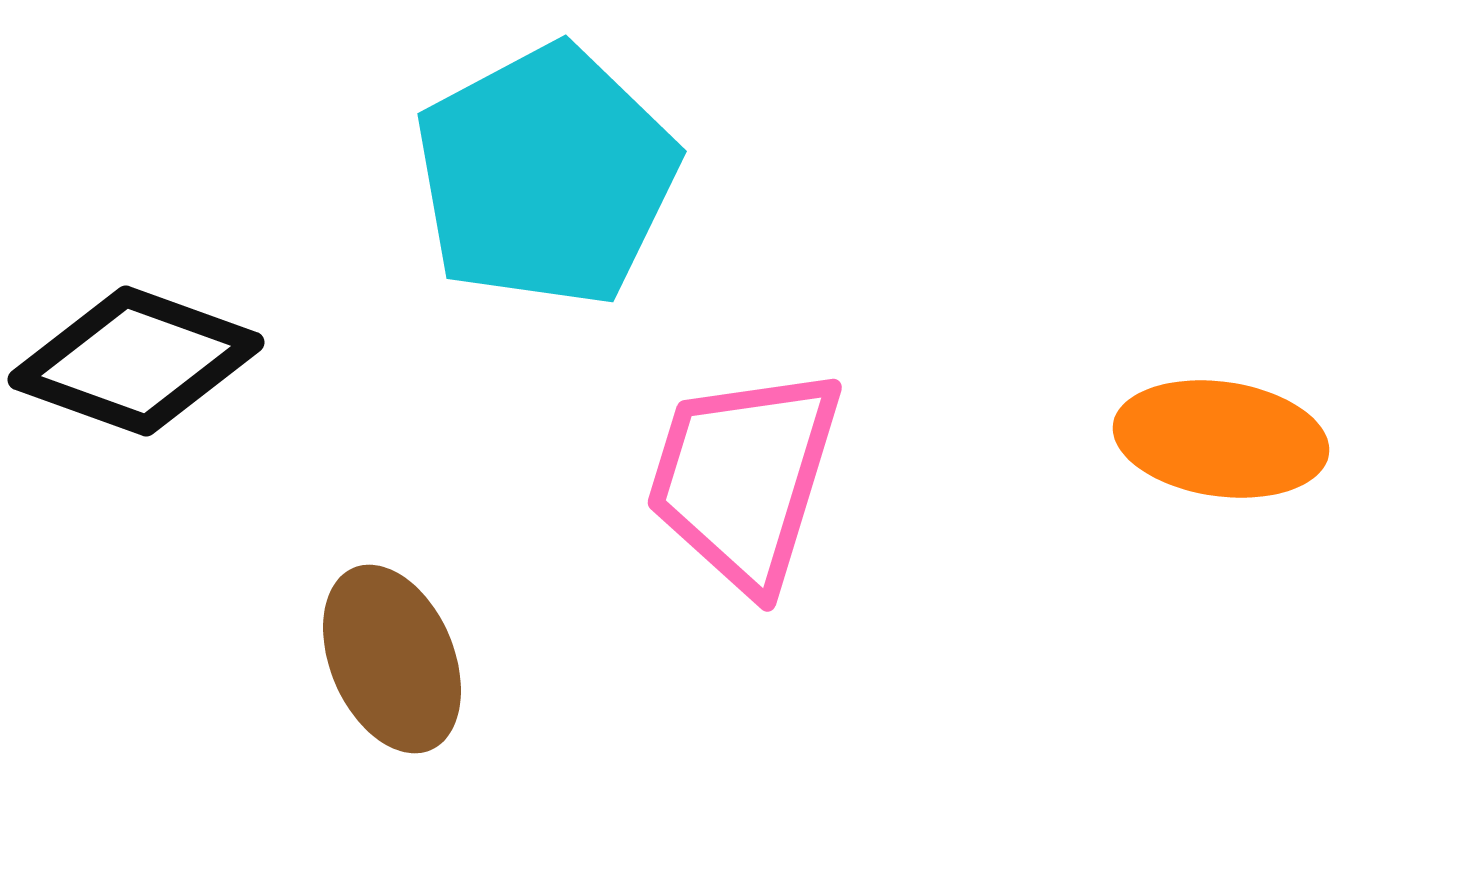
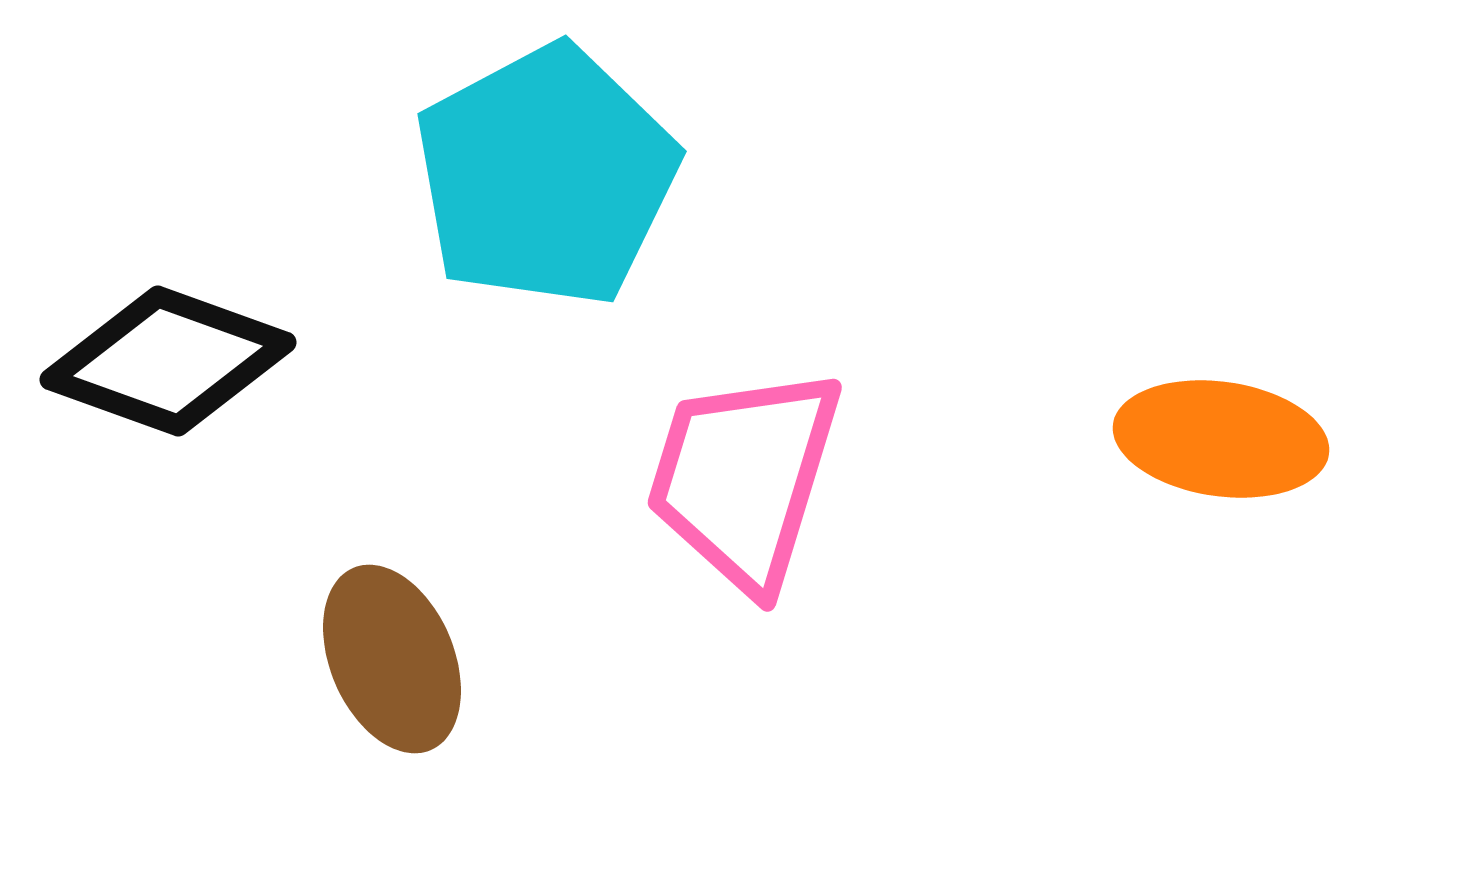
black diamond: moved 32 px right
